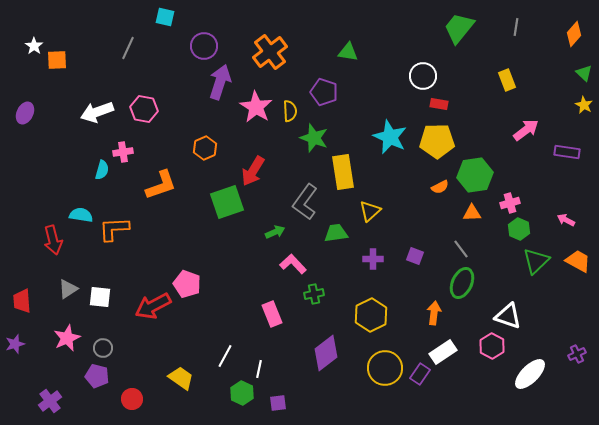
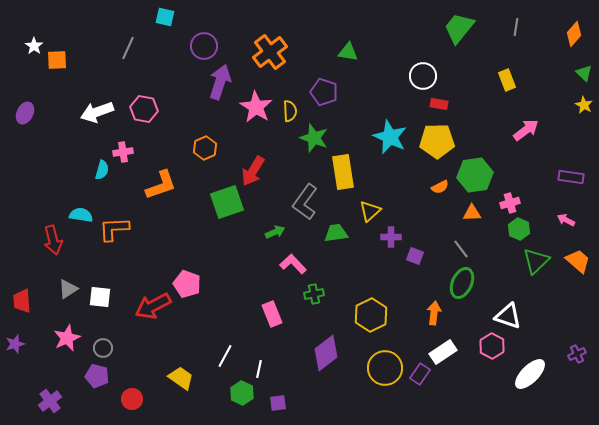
purple rectangle at (567, 152): moved 4 px right, 25 px down
purple cross at (373, 259): moved 18 px right, 22 px up
orange trapezoid at (578, 261): rotated 12 degrees clockwise
